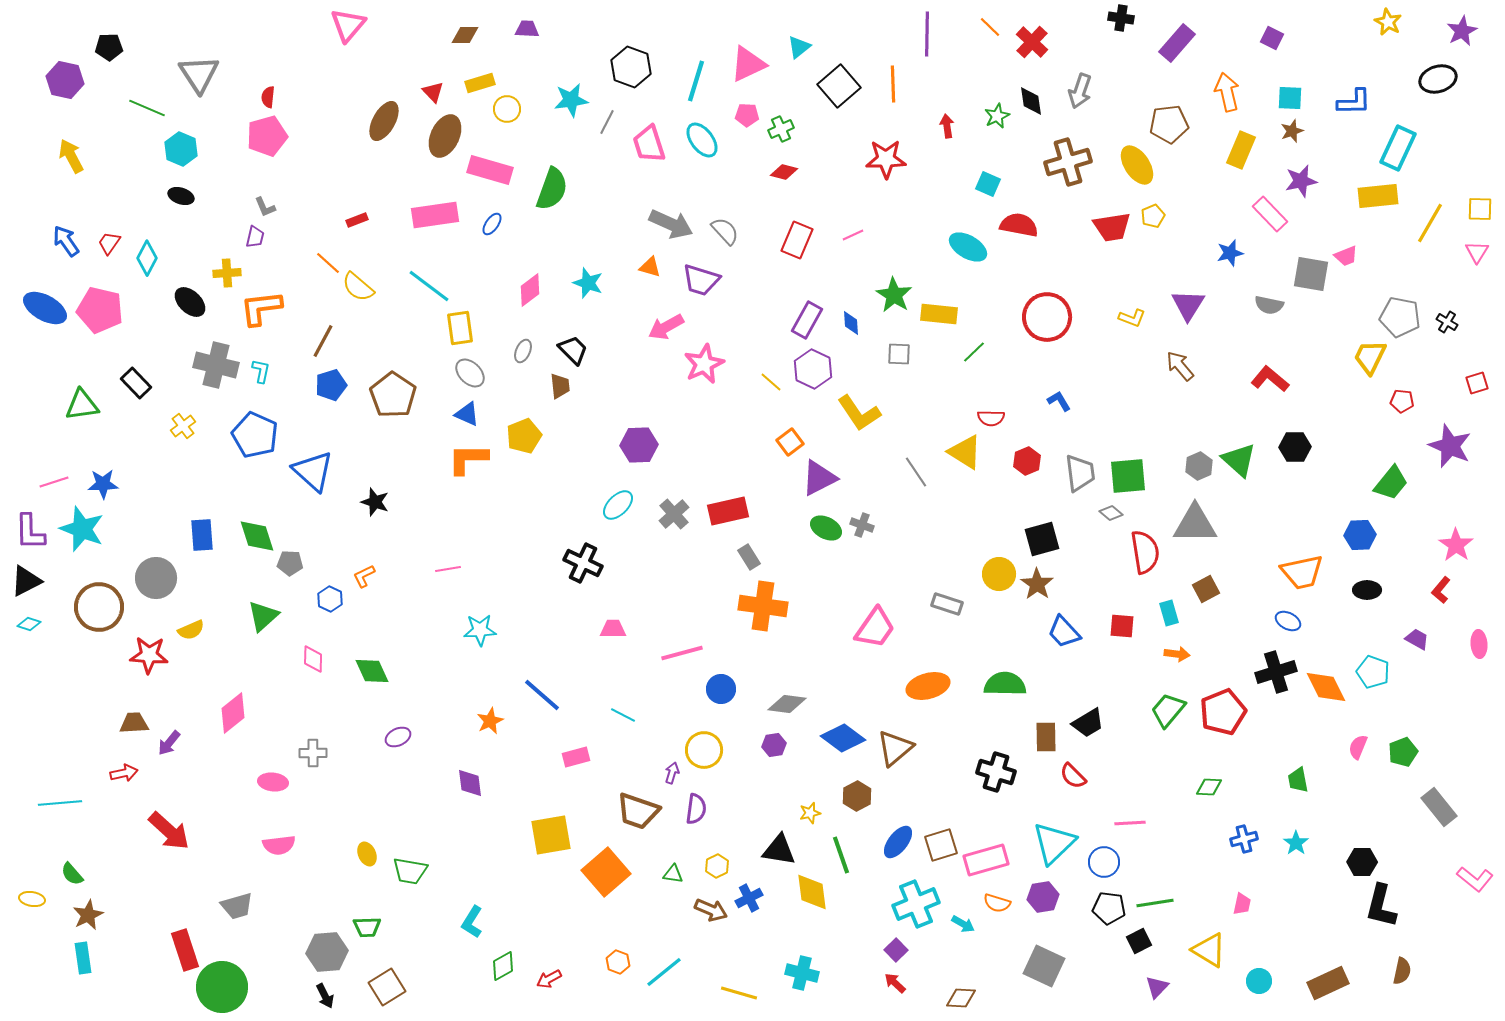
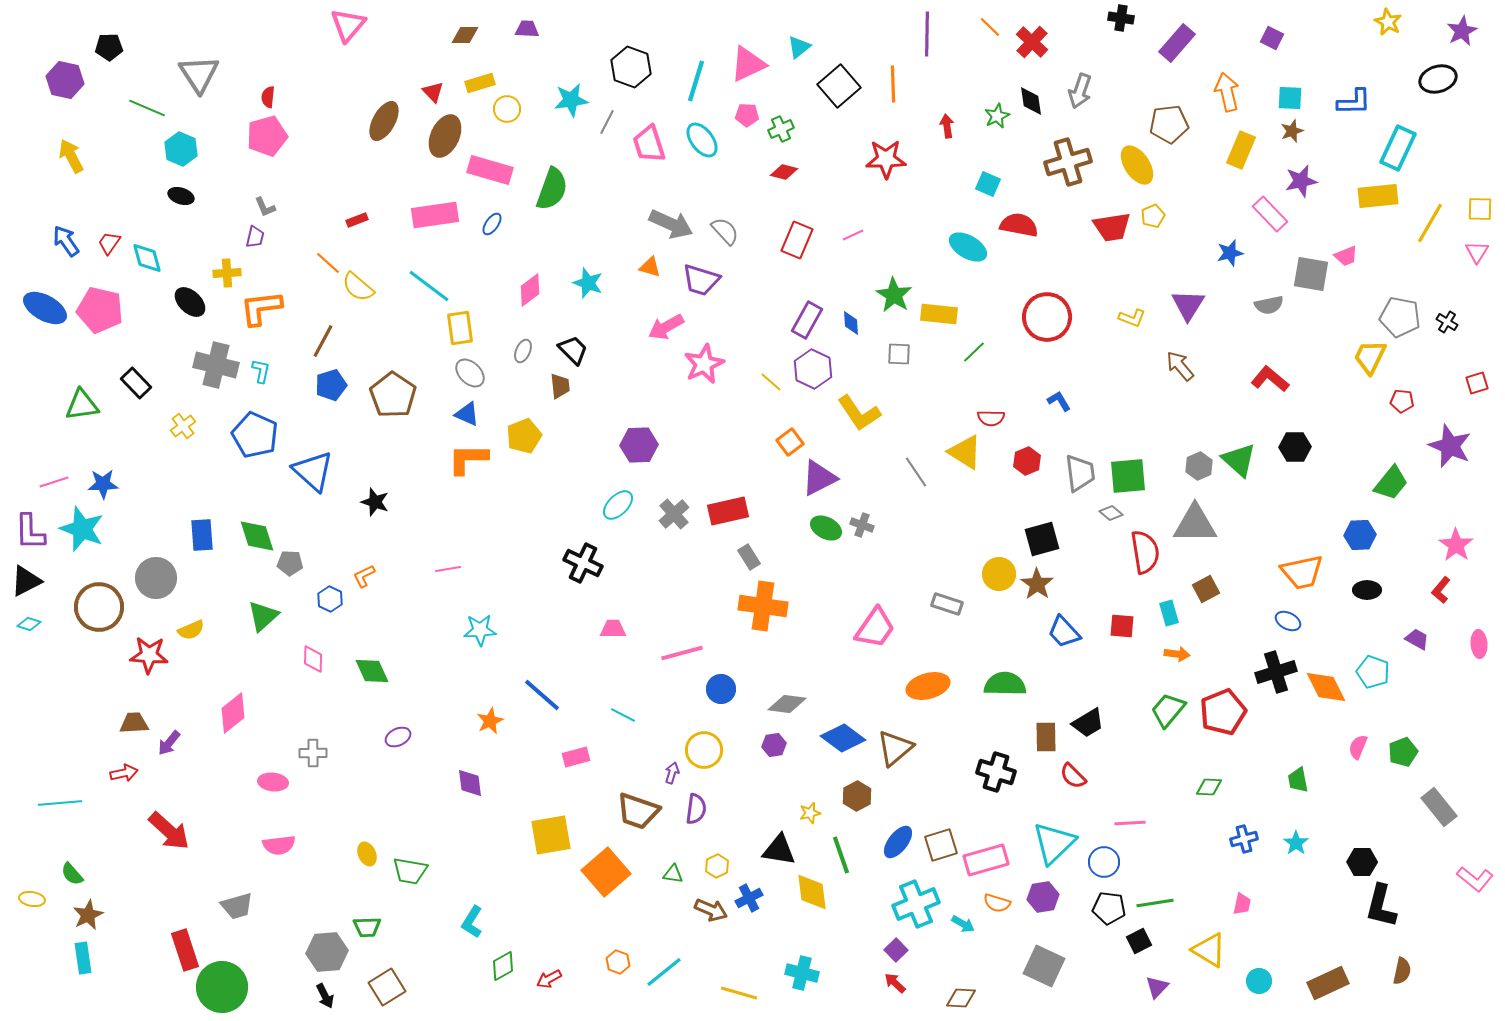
cyan diamond at (147, 258): rotated 44 degrees counterclockwise
gray semicircle at (1269, 305): rotated 24 degrees counterclockwise
